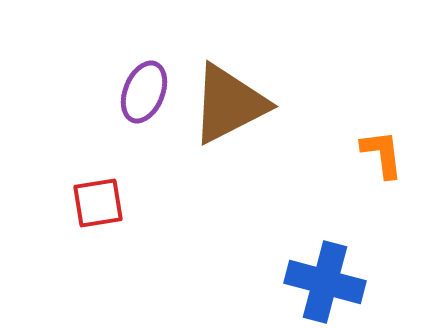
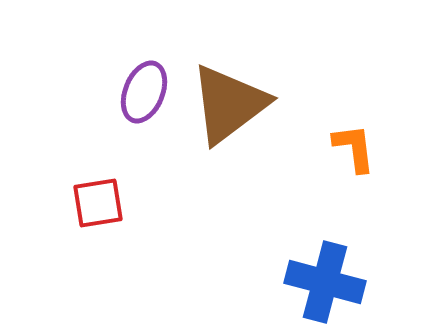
brown triangle: rotated 10 degrees counterclockwise
orange L-shape: moved 28 px left, 6 px up
